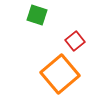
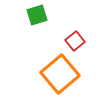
green square: rotated 35 degrees counterclockwise
